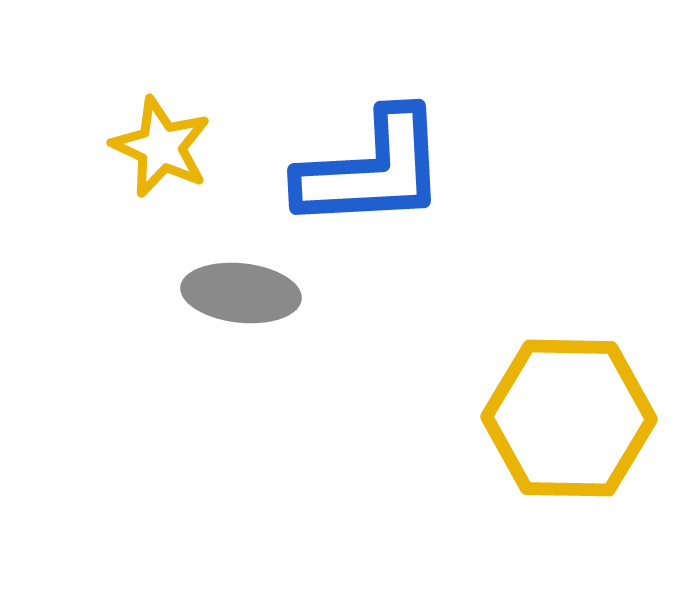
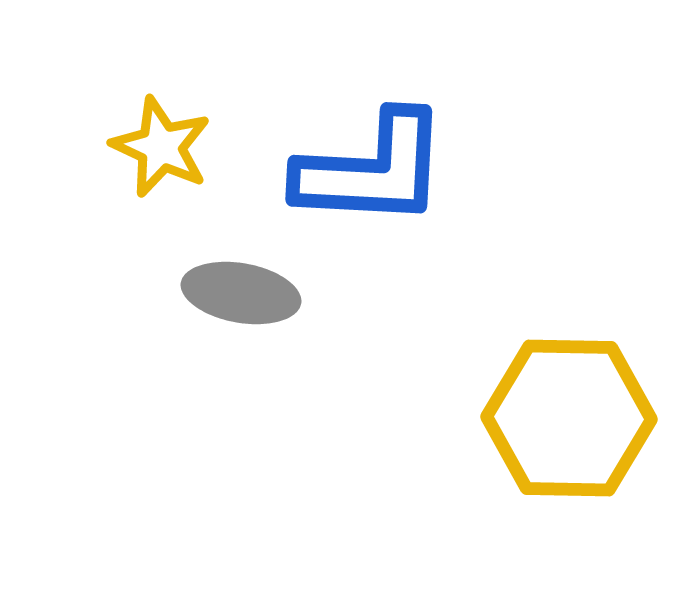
blue L-shape: rotated 6 degrees clockwise
gray ellipse: rotated 4 degrees clockwise
